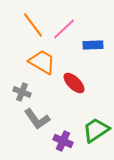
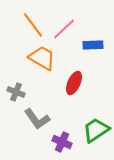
orange trapezoid: moved 4 px up
red ellipse: rotated 70 degrees clockwise
gray cross: moved 6 px left
purple cross: moved 1 px left, 1 px down
